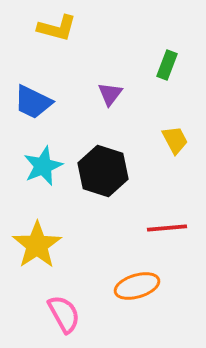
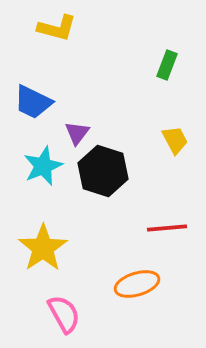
purple triangle: moved 33 px left, 39 px down
yellow star: moved 6 px right, 3 px down
orange ellipse: moved 2 px up
